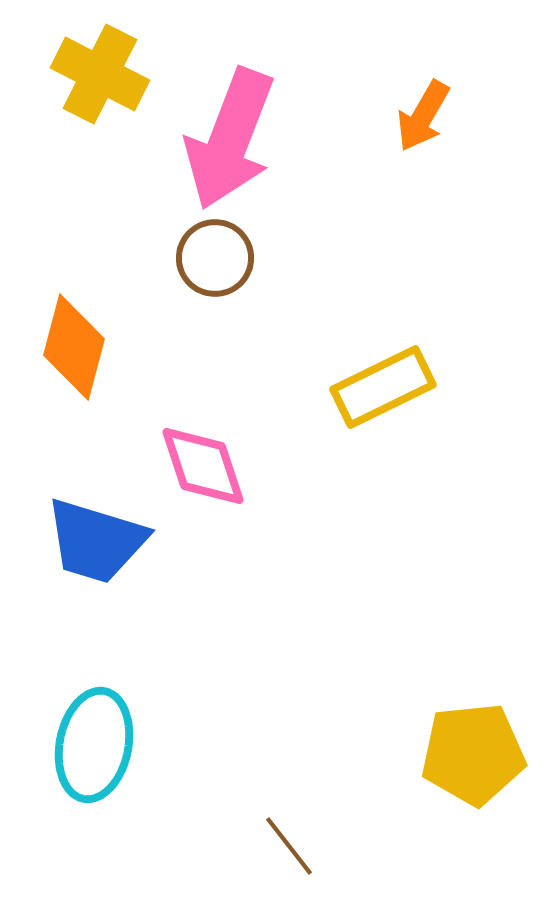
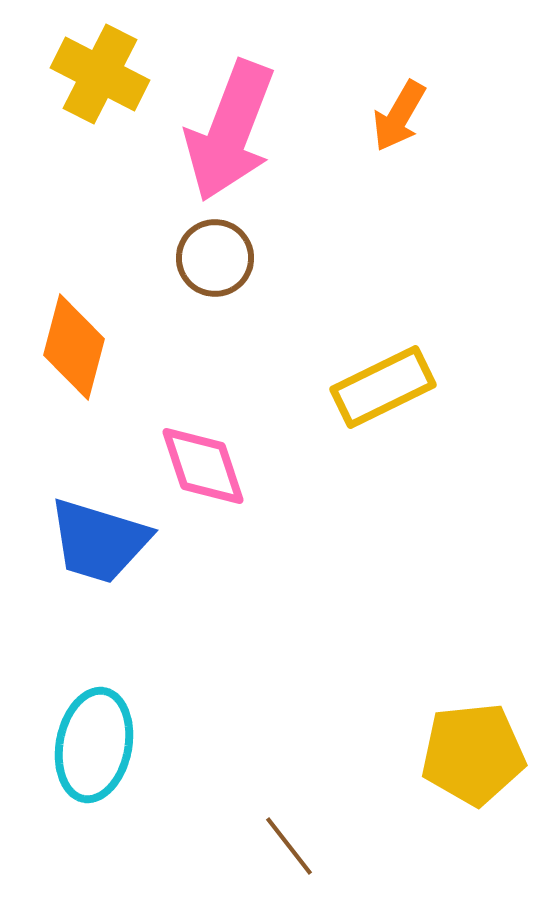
orange arrow: moved 24 px left
pink arrow: moved 8 px up
blue trapezoid: moved 3 px right
